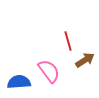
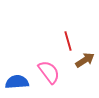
pink semicircle: moved 1 px down
blue semicircle: moved 2 px left
